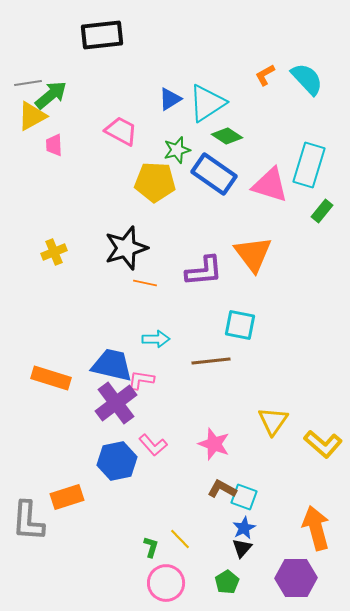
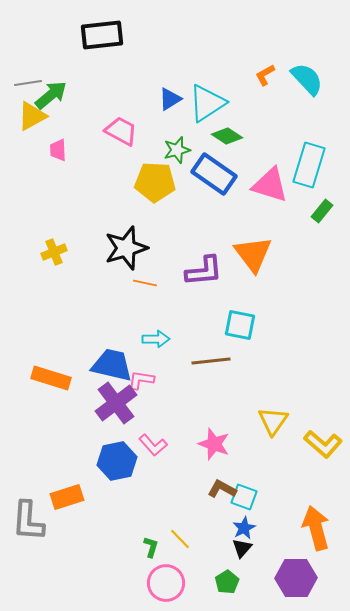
pink trapezoid at (54, 145): moved 4 px right, 5 px down
